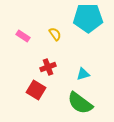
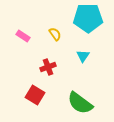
cyan triangle: moved 18 px up; rotated 40 degrees counterclockwise
red square: moved 1 px left, 5 px down
